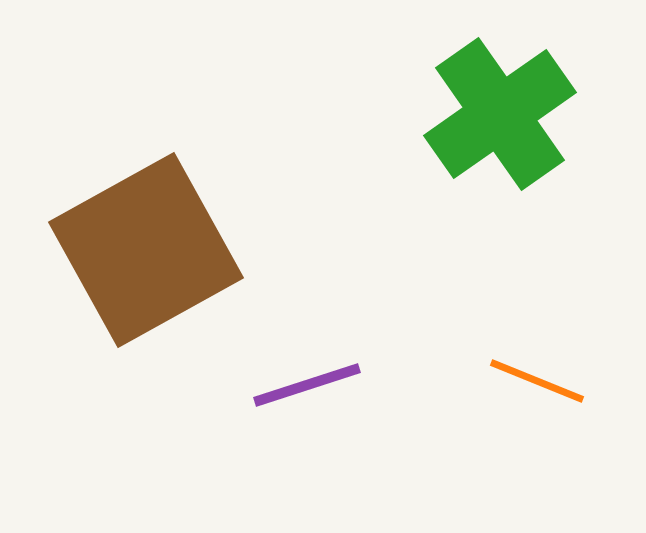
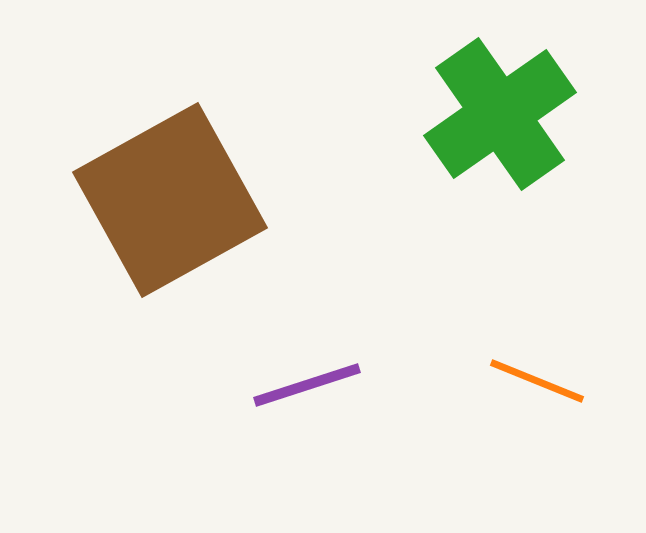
brown square: moved 24 px right, 50 px up
